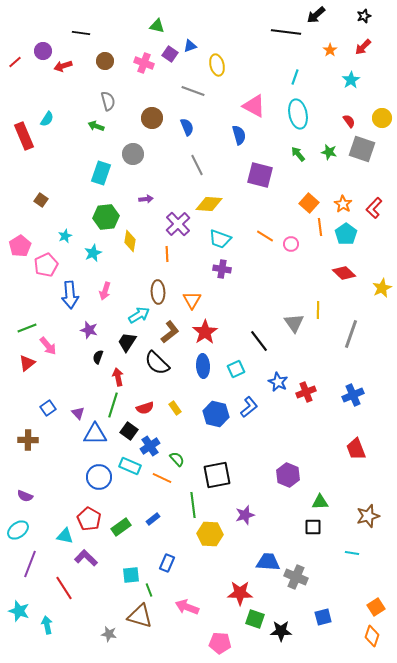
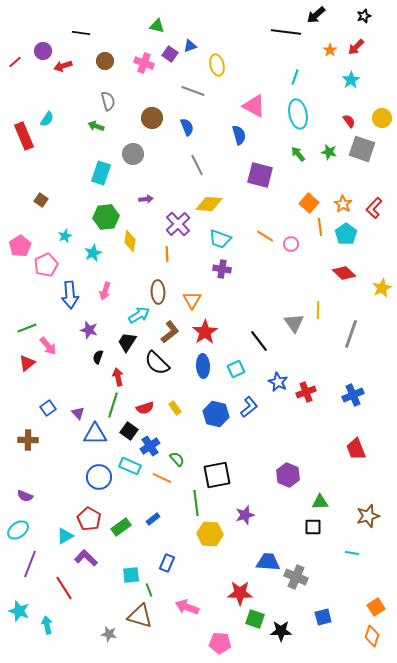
red arrow at (363, 47): moved 7 px left
green line at (193, 505): moved 3 px right, 2 px up
cyan triangle at (65, 536): rotated 42 degrees counterclockwise
